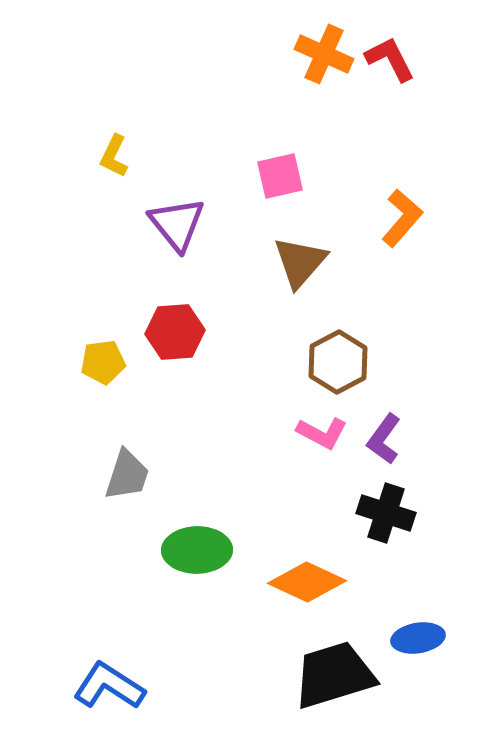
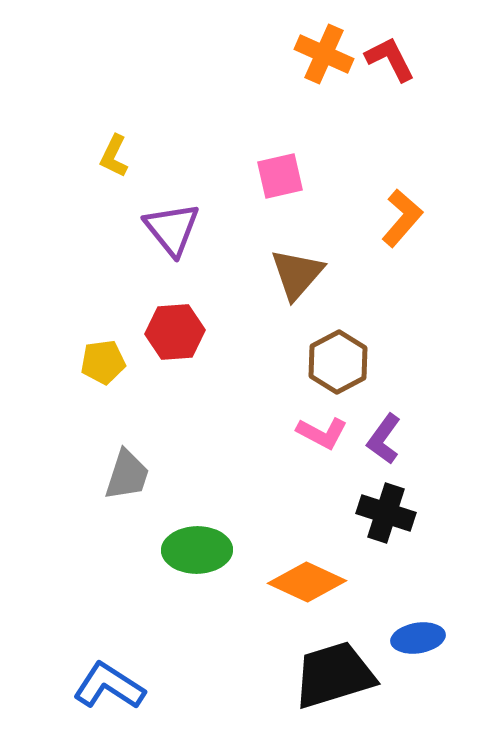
purple triangle: moved 5 px left, 5 px down
brown triangle: moved 3 px left, 12 px down
